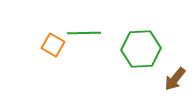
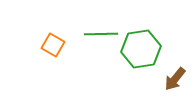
green line: moved 17 px right, 1 px down
green hexagon: rotated 6 degrees counterclockwise
